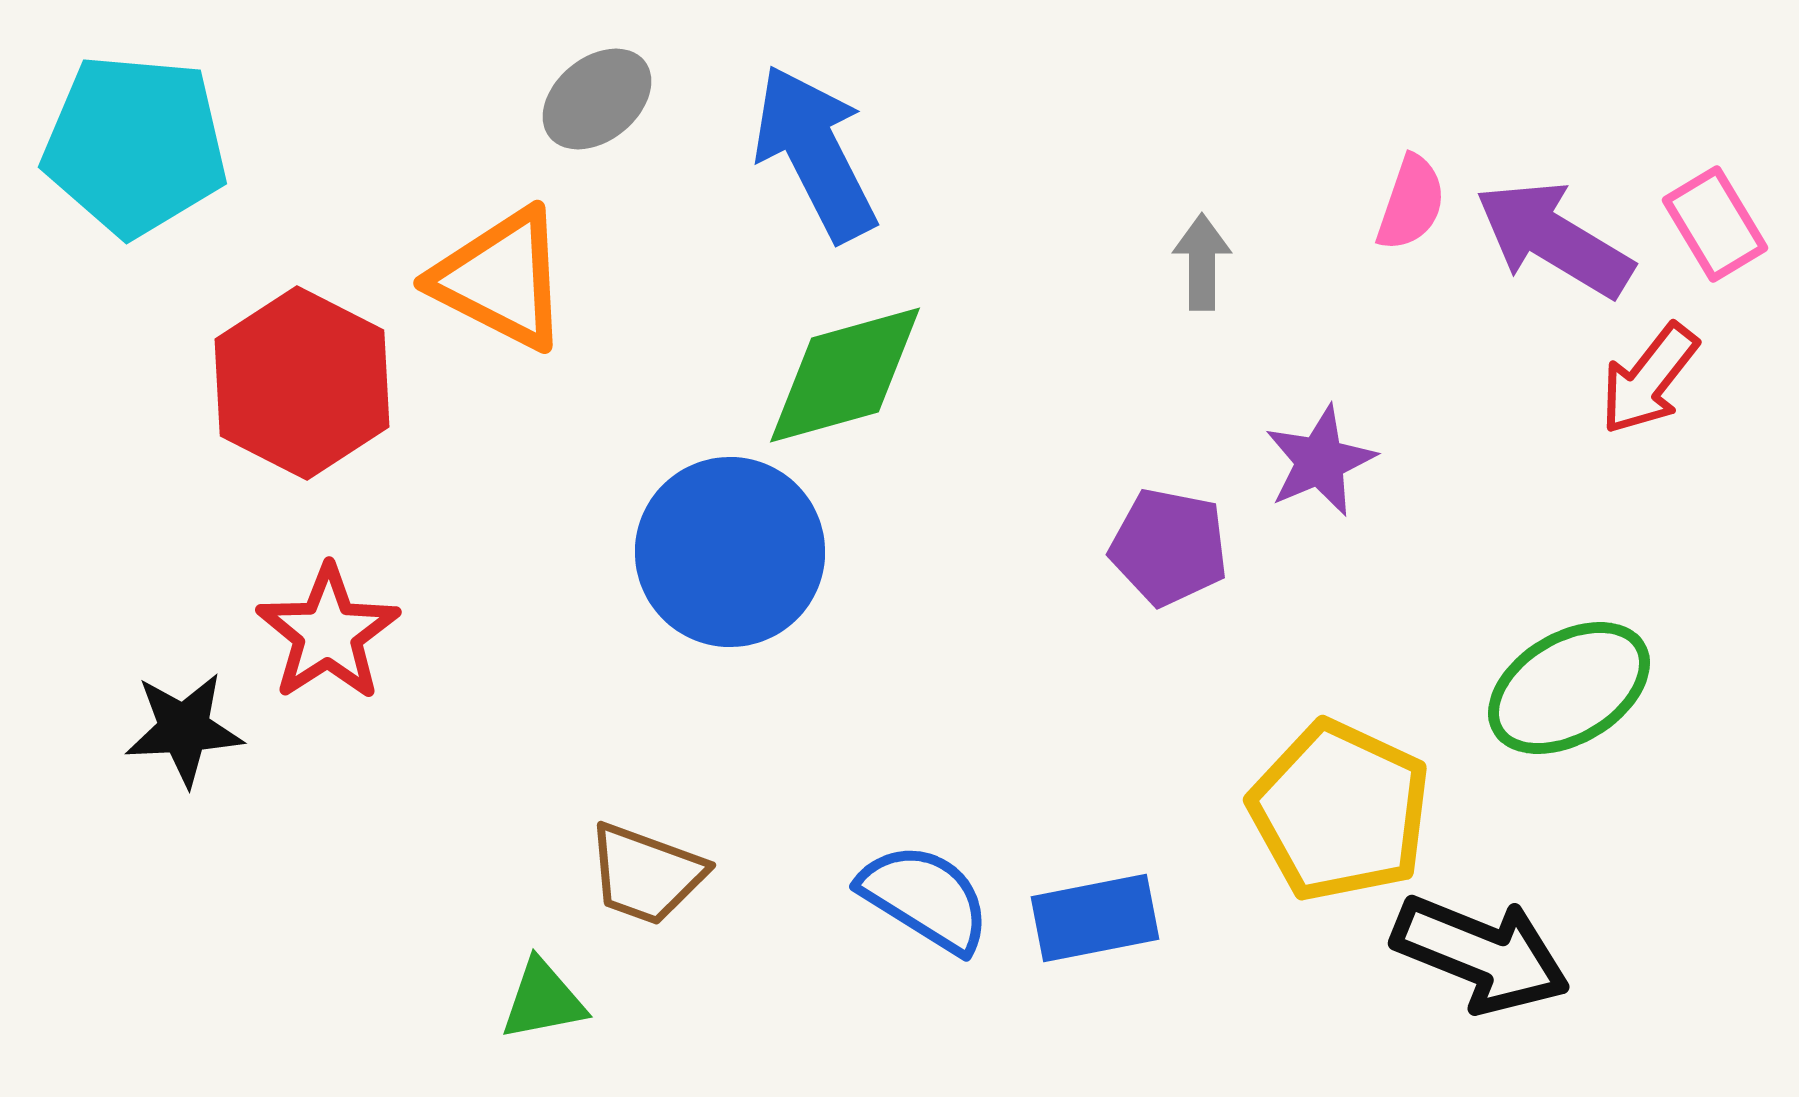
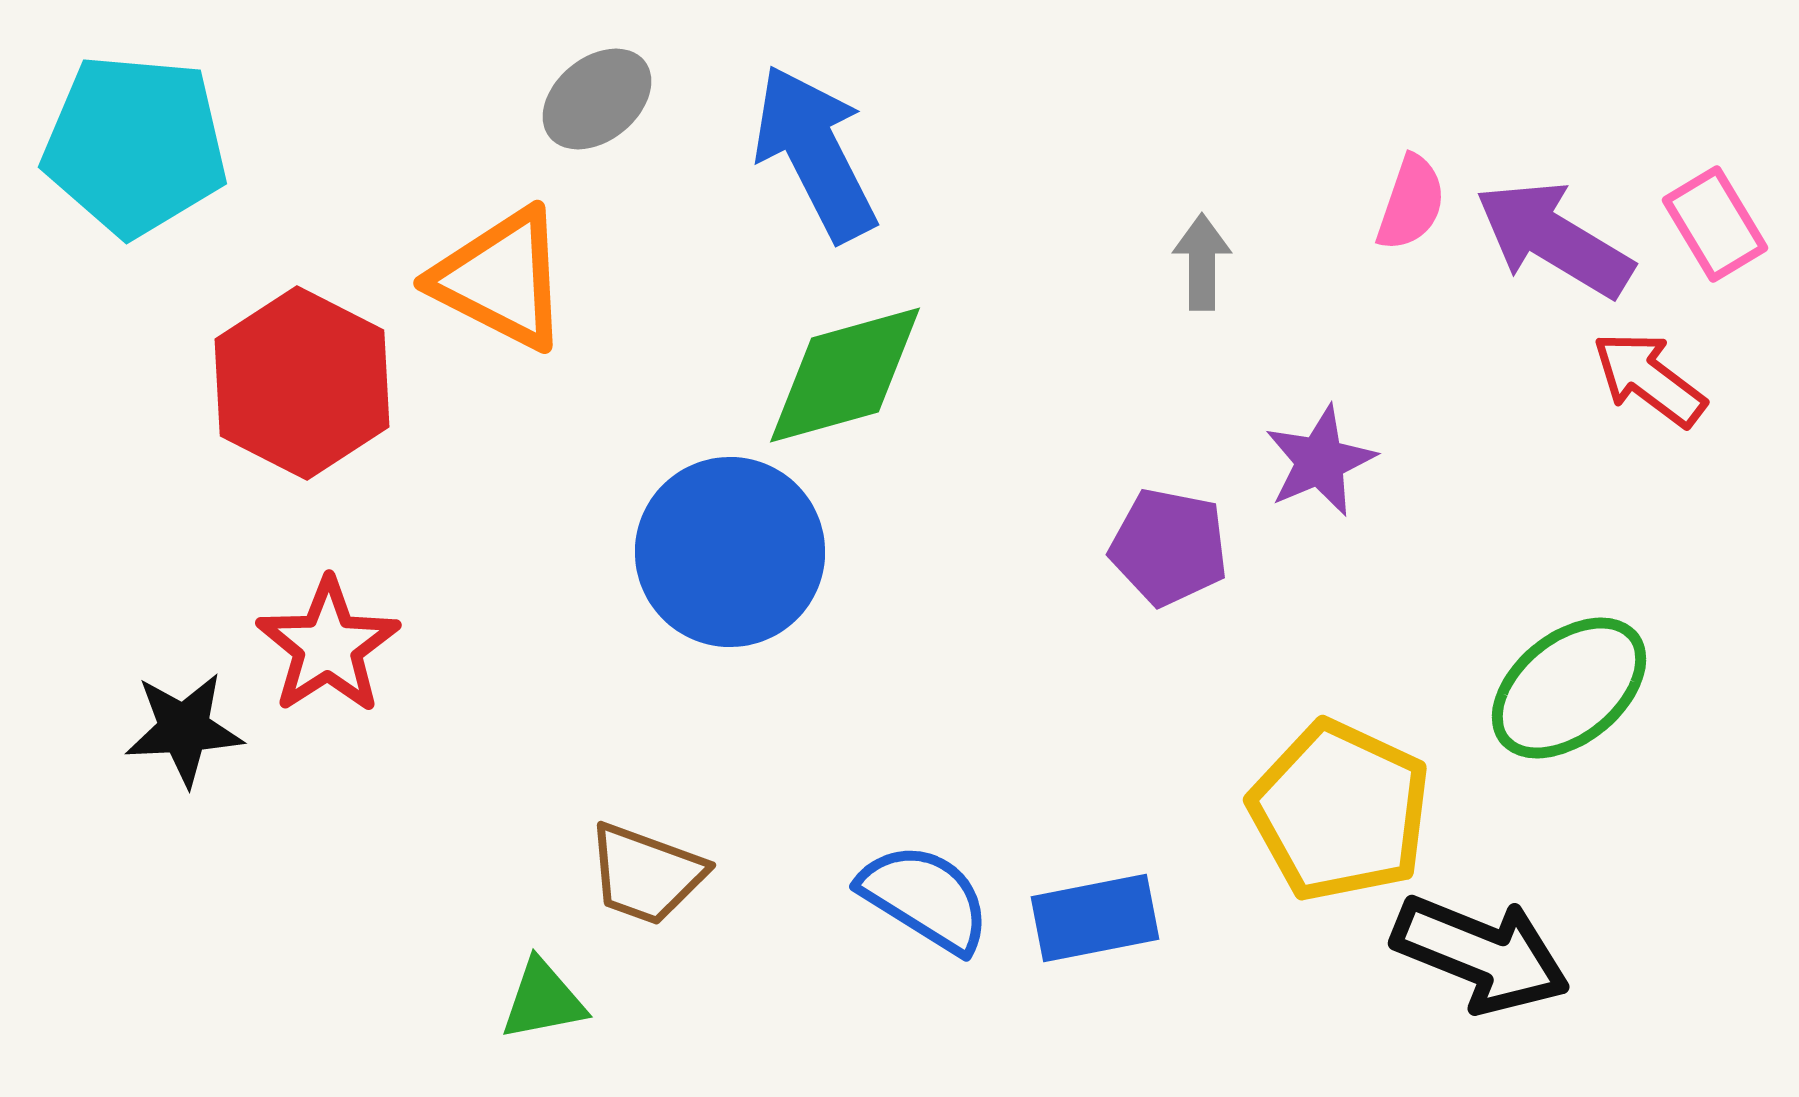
red arrow: rotated 89 degrees clockwise
red star: moved 13 px down
green ellipse: rotated 8 degrees counterclockwise
